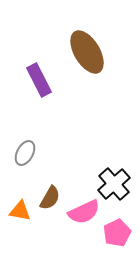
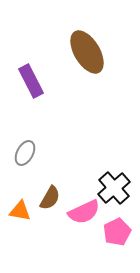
purple rectangle: moved 8 px left, 1 px down
black cross: moved 4 px down
pink pentagon: moved 1 px up
